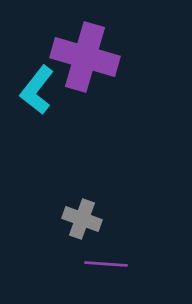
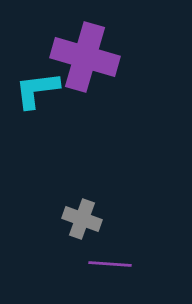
cyan L-shape: rotated 45 degrees clockwise
purple line: moved 4 px right
